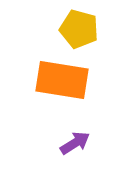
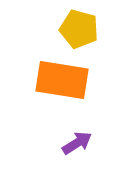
purple arrow: moved 2 px right
